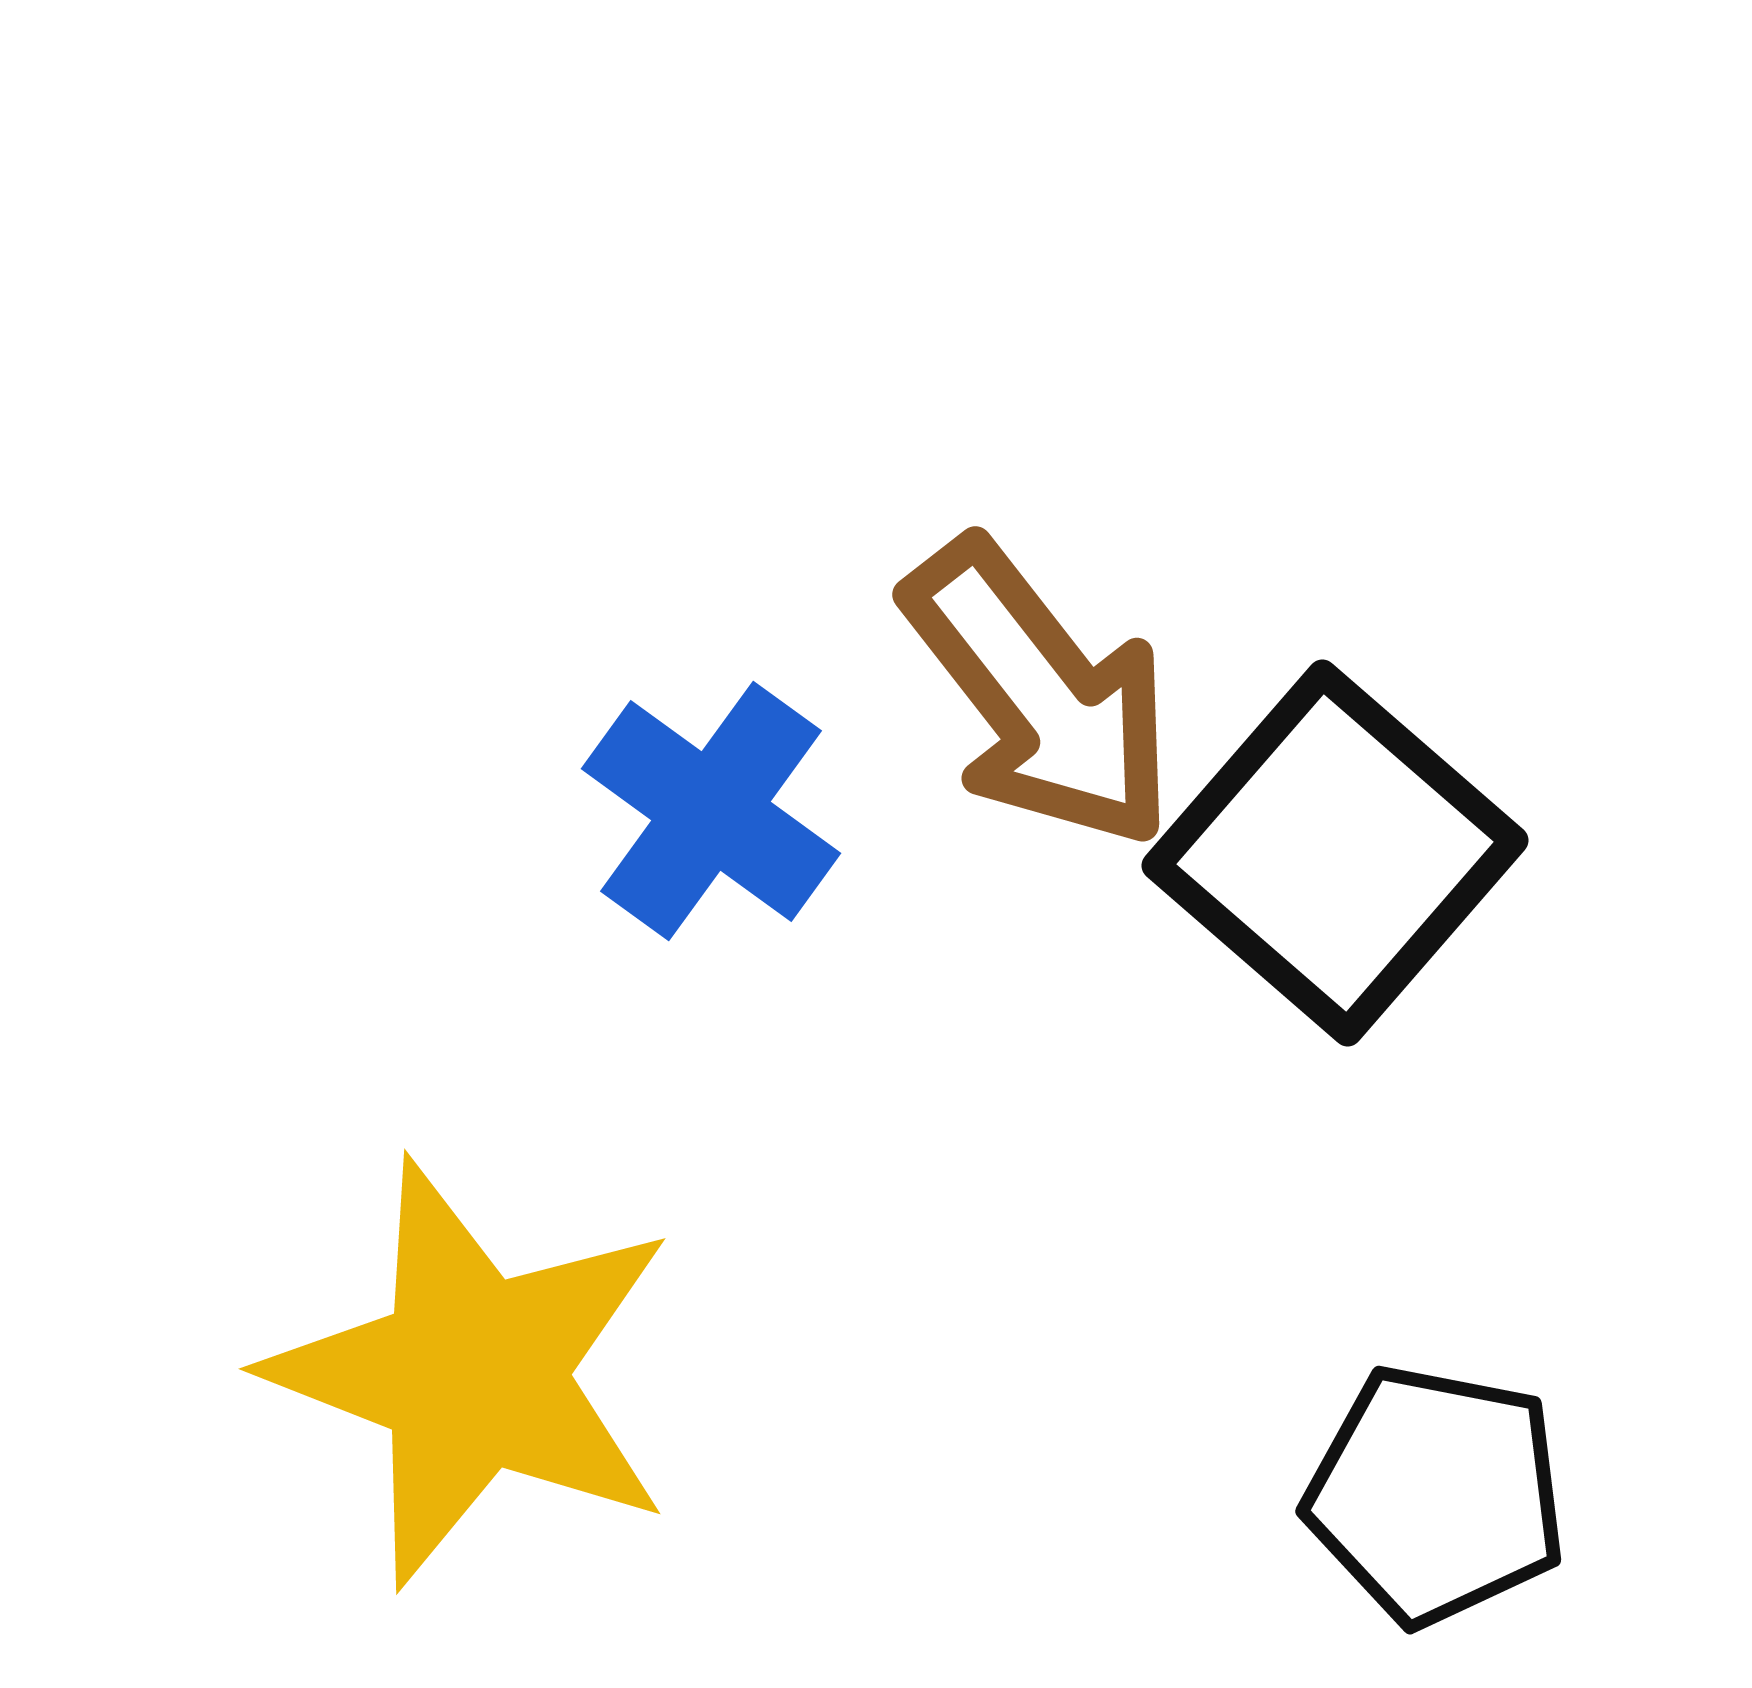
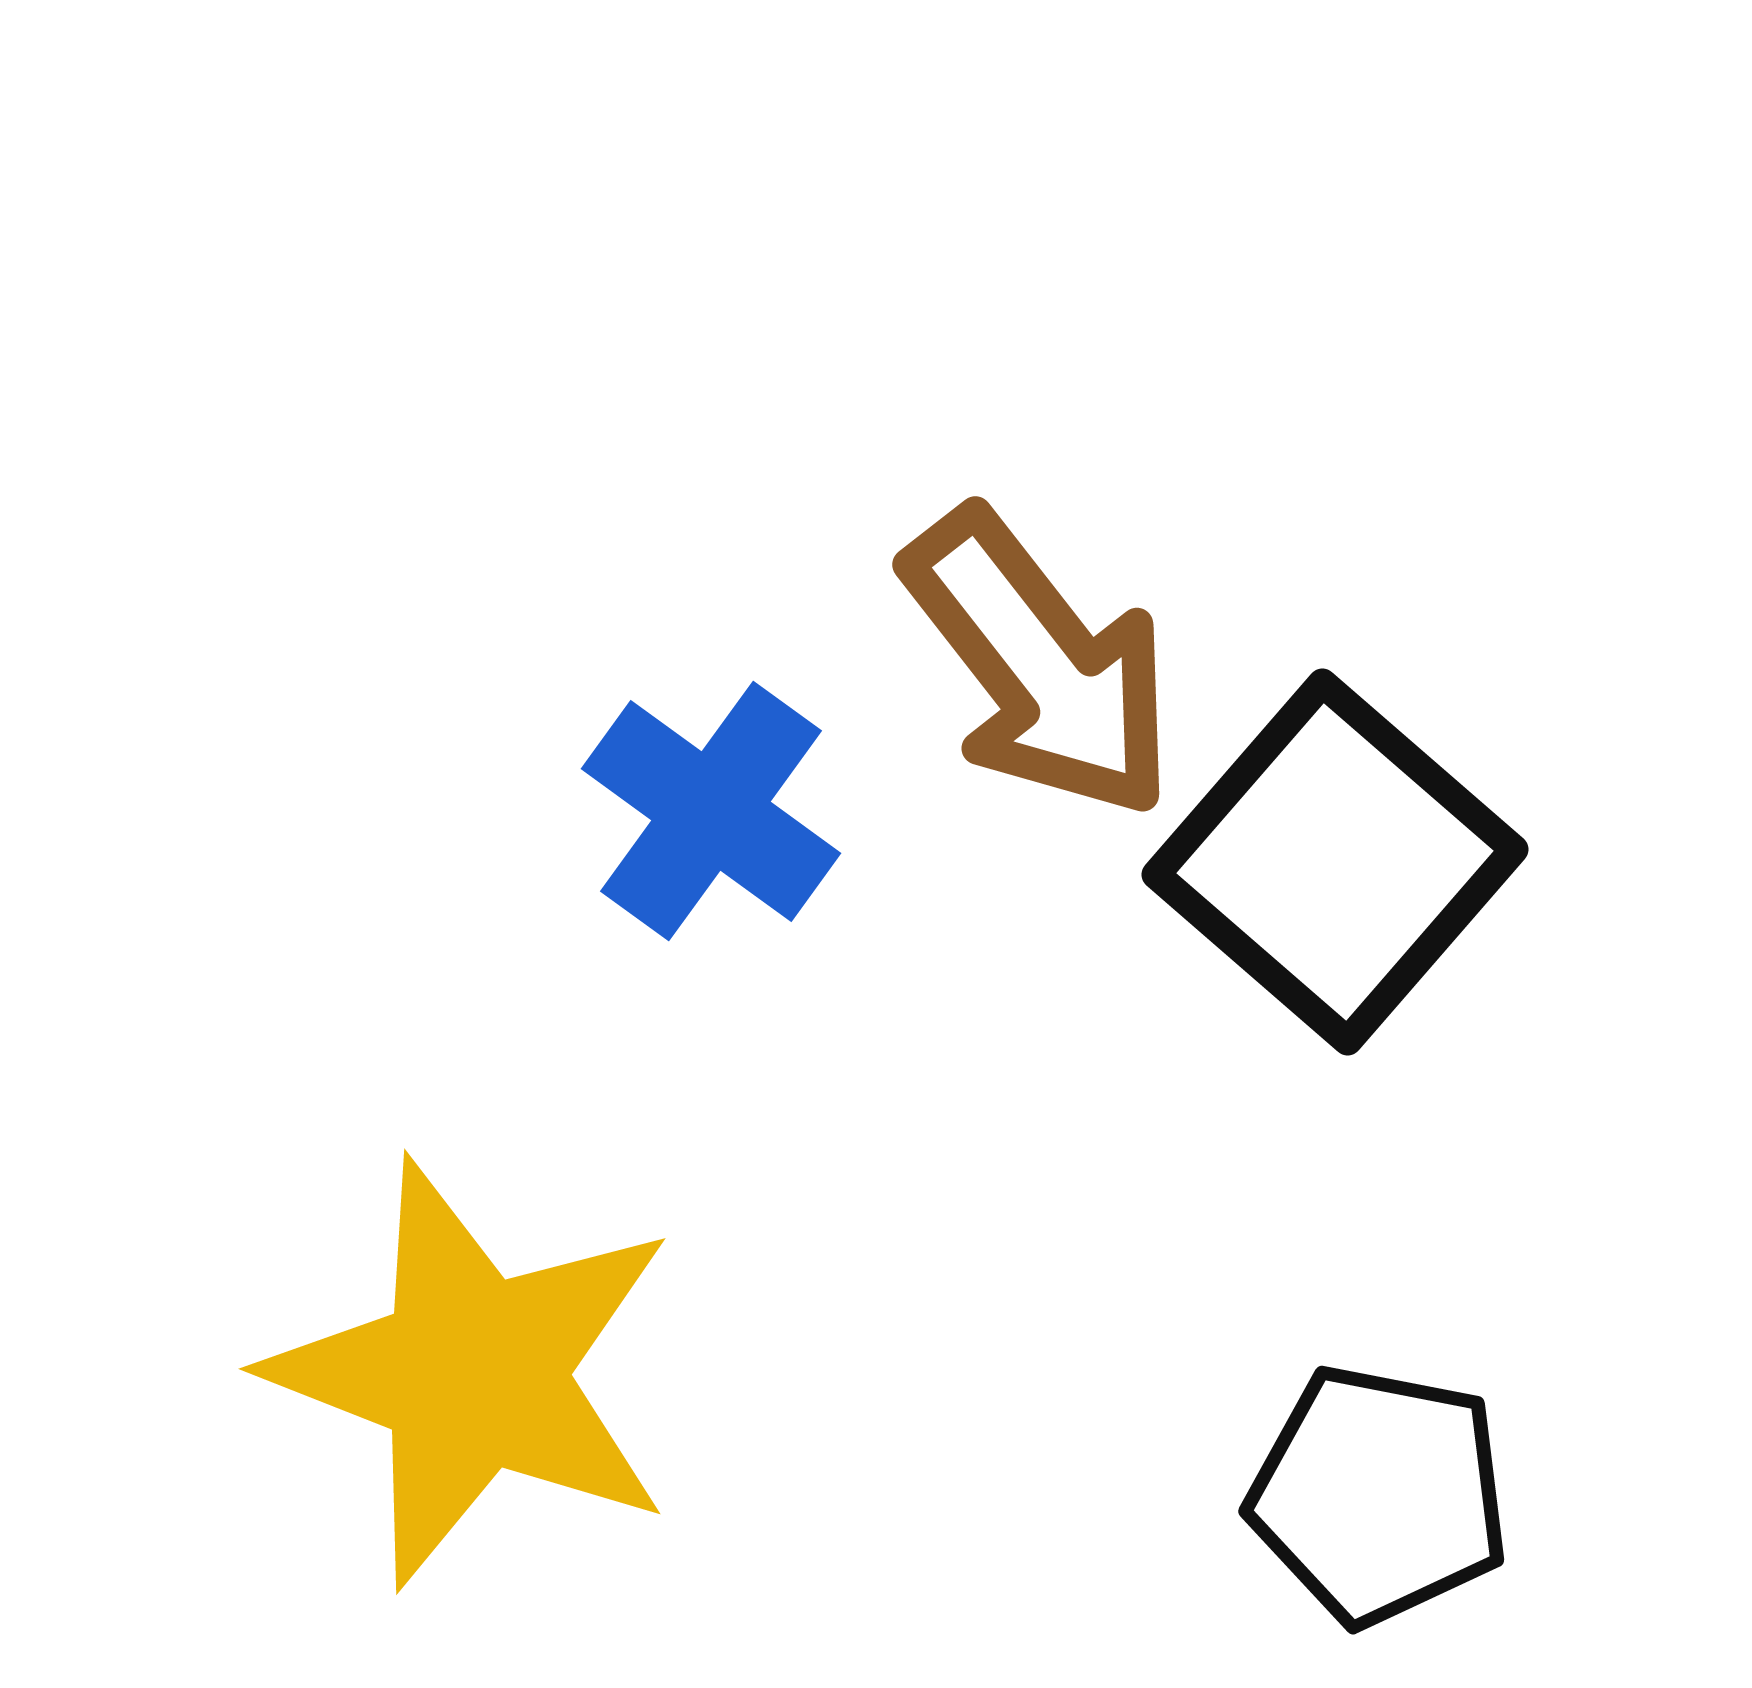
brown arrow: moved 30 px up
black square: moved 9 px down
black pentagon: moved 57 px left
